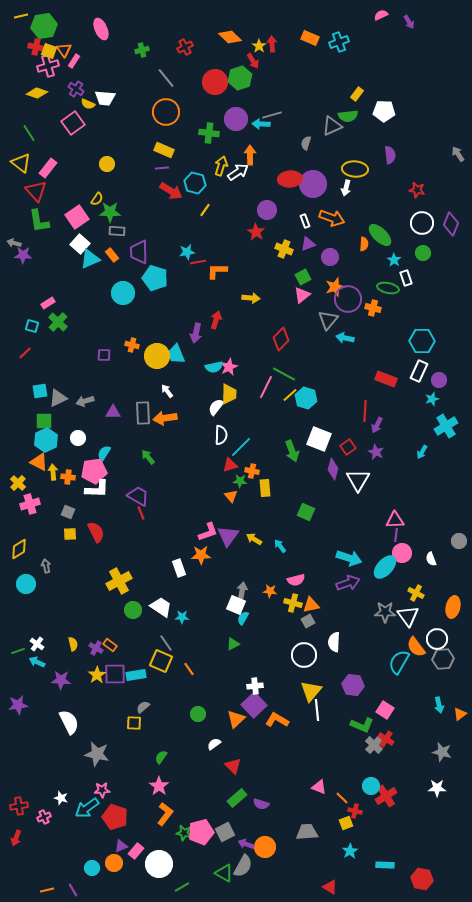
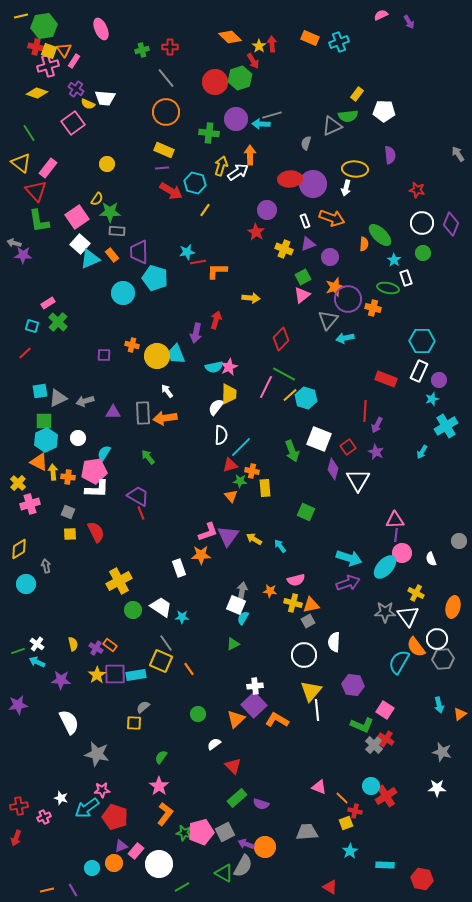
red cross at (185, 47): moved 15 px left; rotated 28 degrees clockwise
cyan arrow at (345, 338): rotated 24 degrees counterclockwise
